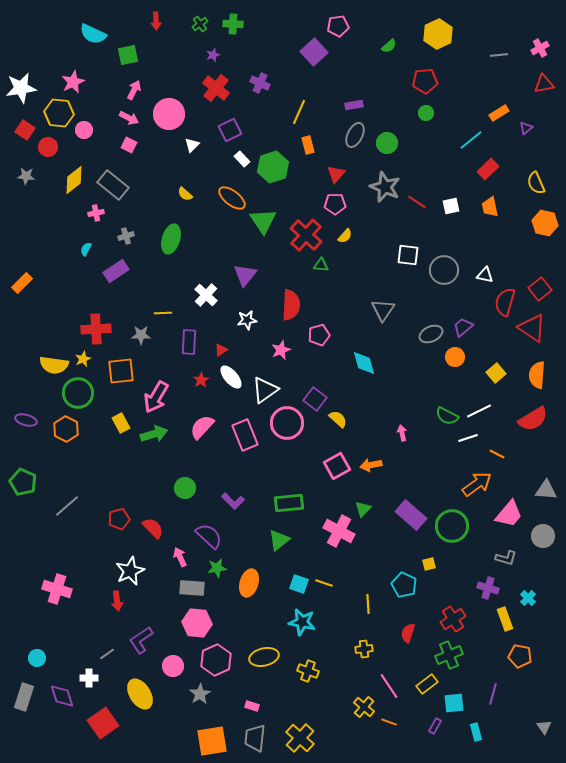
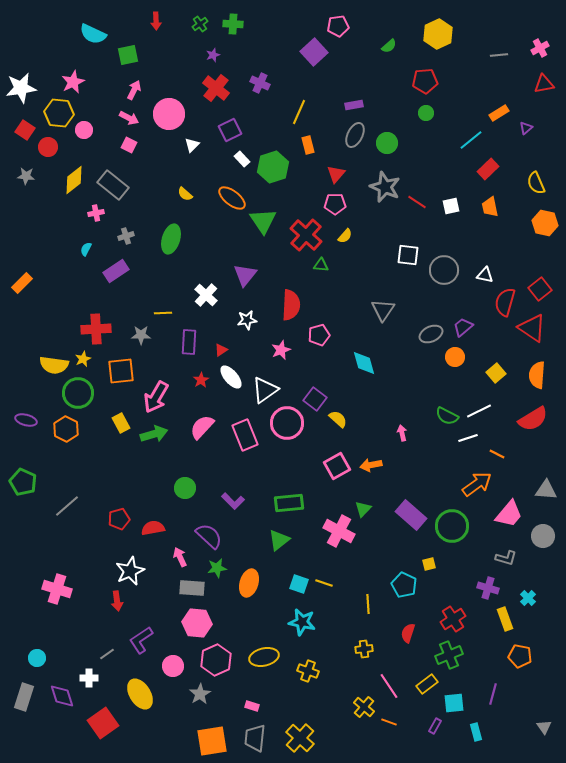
red semicircle at (153, 528): rotated 55 degrees counterclockwise
